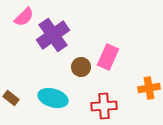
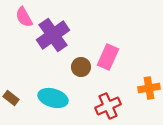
pink semicircle: rotated 105 degrees clockwise
red cross: moved 4 px right; rotated 20 degrees counterclockwise
